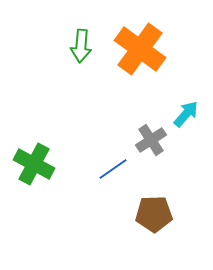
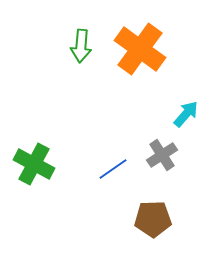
gray cross: moved 11 px right, 15 px down
brown pentagon: moved 1 px left, 5 px down
